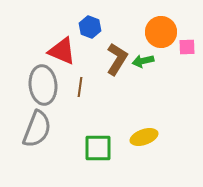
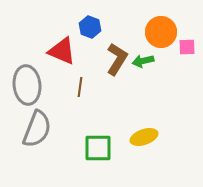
gray ellipse: moved 16 px left
